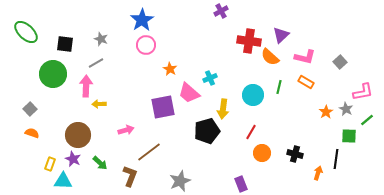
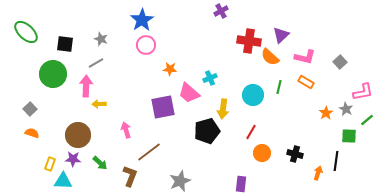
orange star at (170, 69): rotated 24 degrees counterclockwise
orange star at (326, 112): moved 1 px down
pink arrow at (126, 130): rotated 91 degrees counterclockwise
purple star at (73, 159): rotated 21 degrees counterclockwise
black line at (336, 159): moved 2 px down
purple rectangle at (241, 184): rotated 28 degrees clockwise
